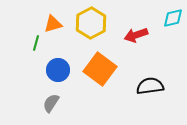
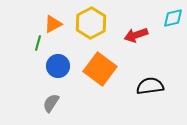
orange triangle: rotated 12 degrees counterclockwise
green line: moved 2 px right
blue circle: moved 4 px up
